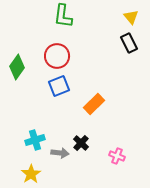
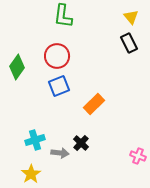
pink cross: moved 21 px right
